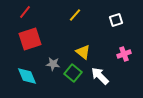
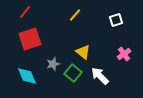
pink cross: rotated 16 degrees counterclockwise
gray star: rotated 24 degrees counterclockwise
